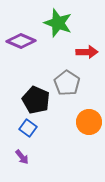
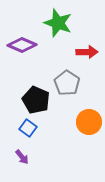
purple diamond: moved 1 px right, 4 px down
